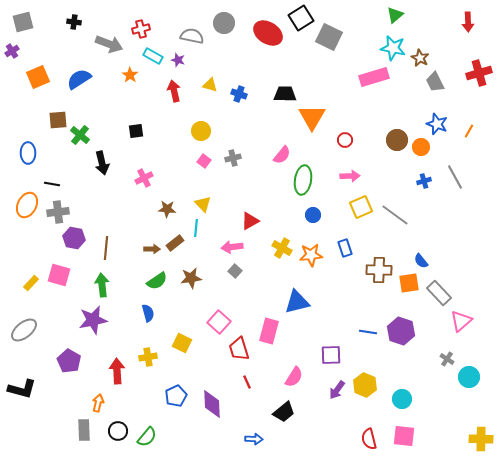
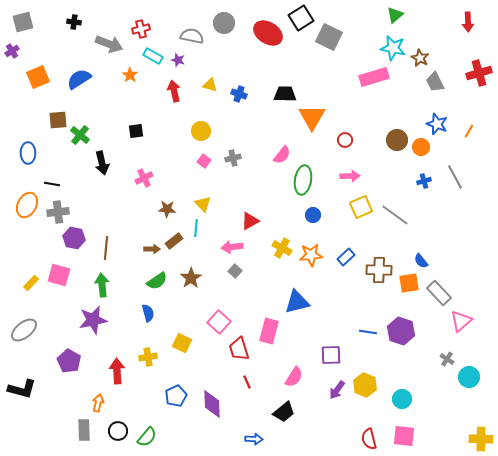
brown rectangle at (175, 243): moved 1 px left, 2 px up
blue rectangle at (345, 248): moved 1 px right, 9 px down; rotated 66 degrees clockwise
brown star at (191, 278): rotated 25 degrees counterclockwise
